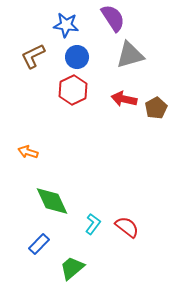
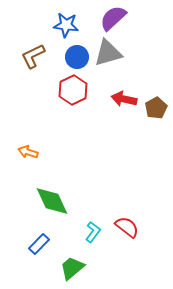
purple semicircle: rotated 100 degrees counterclockwise
gray triangle: moved 22 px left, 2 px up
cyan L-shape: moved 8 px down
